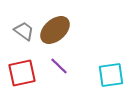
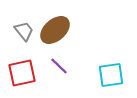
gray trapezoid: rotated 15 degrees clockwise
